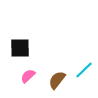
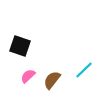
black square: moved 2 px up; rotated 20 degrees clockwise
brown semicircle: moved 5 px left
